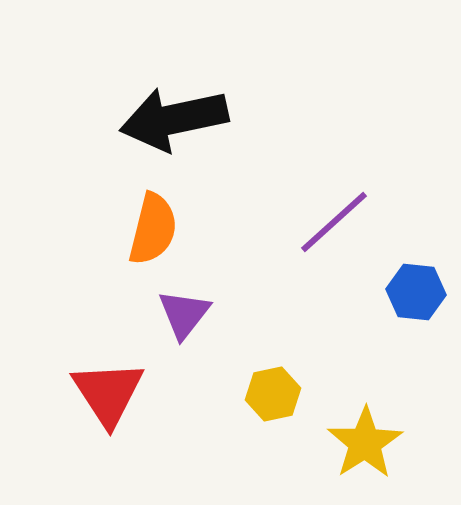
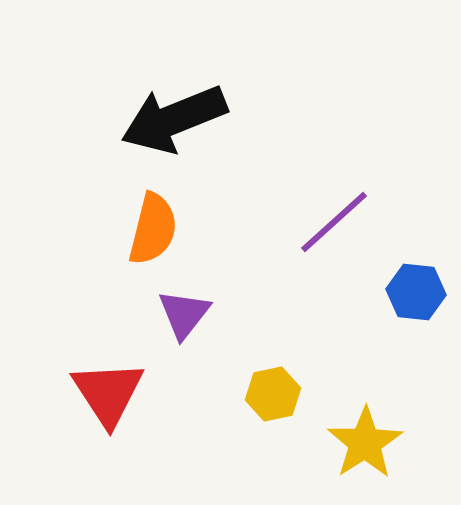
black arrow: rotated 10 degrees counterclockwise
